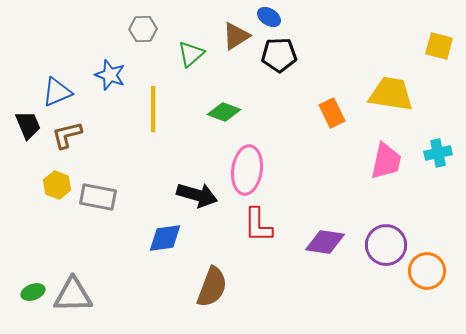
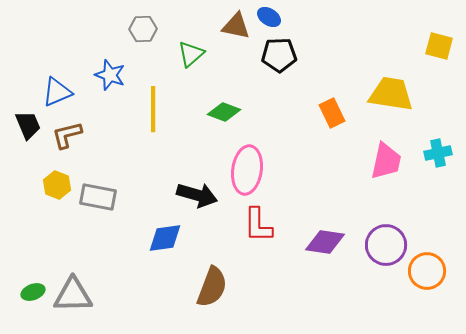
brown triangle: moved 10 px up; rotated 44 degrees clockwise
